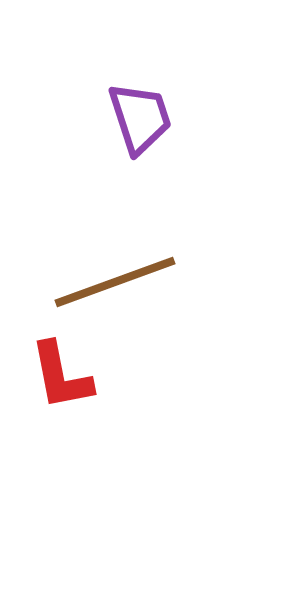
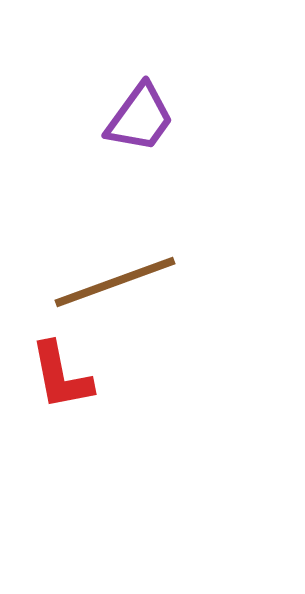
purple trapezoid: rotated 54 degrees clockwise
